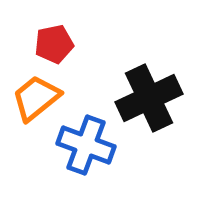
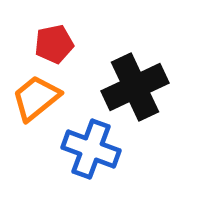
black cross: moved 14 px left, 11 px up
blue cross: moved 5 px right, 4 px down
